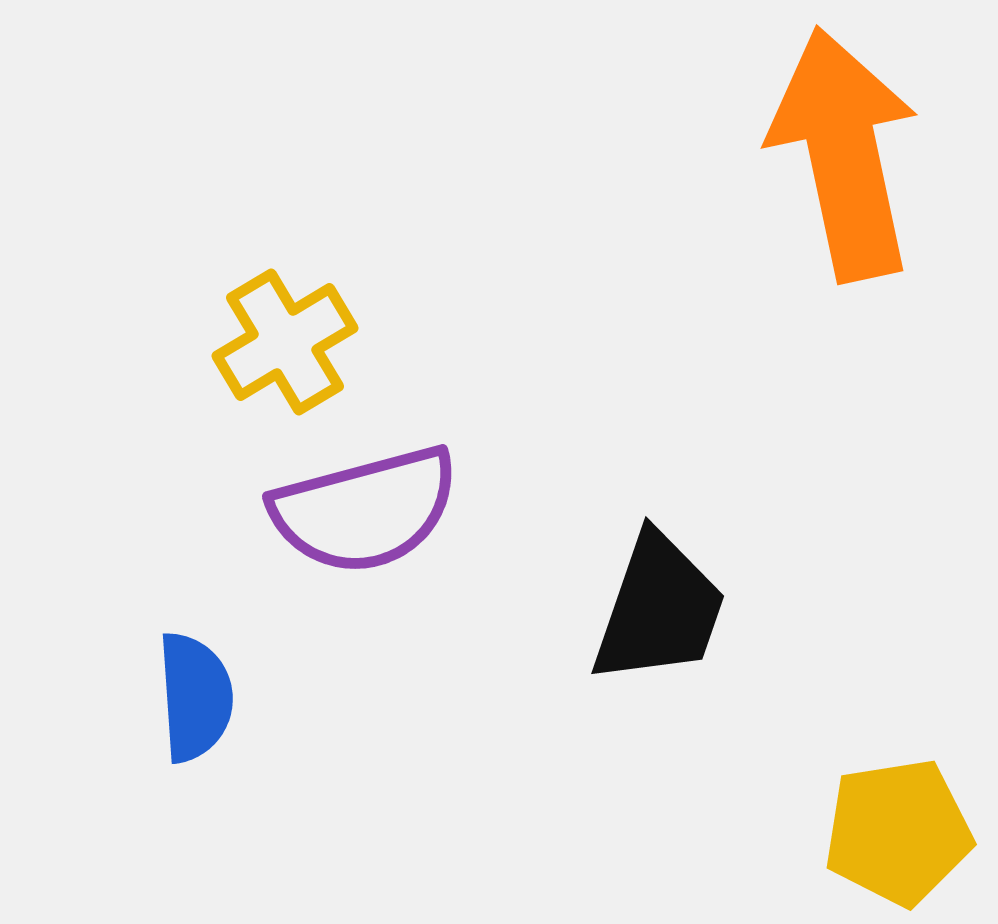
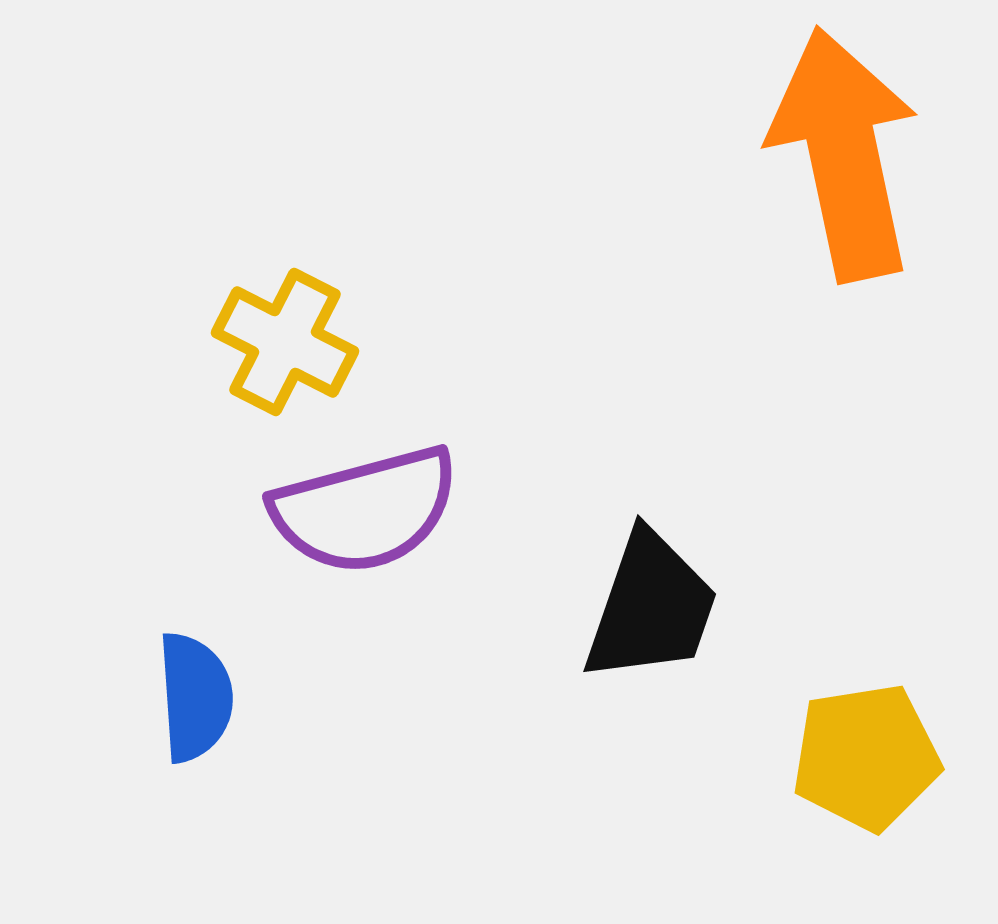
yellow cross: rotated 32 degrees counterclockwise
black trapezoid: moved 8 px left, 2 px up
yellow pentagon: moved 32 px left, 75 px up
